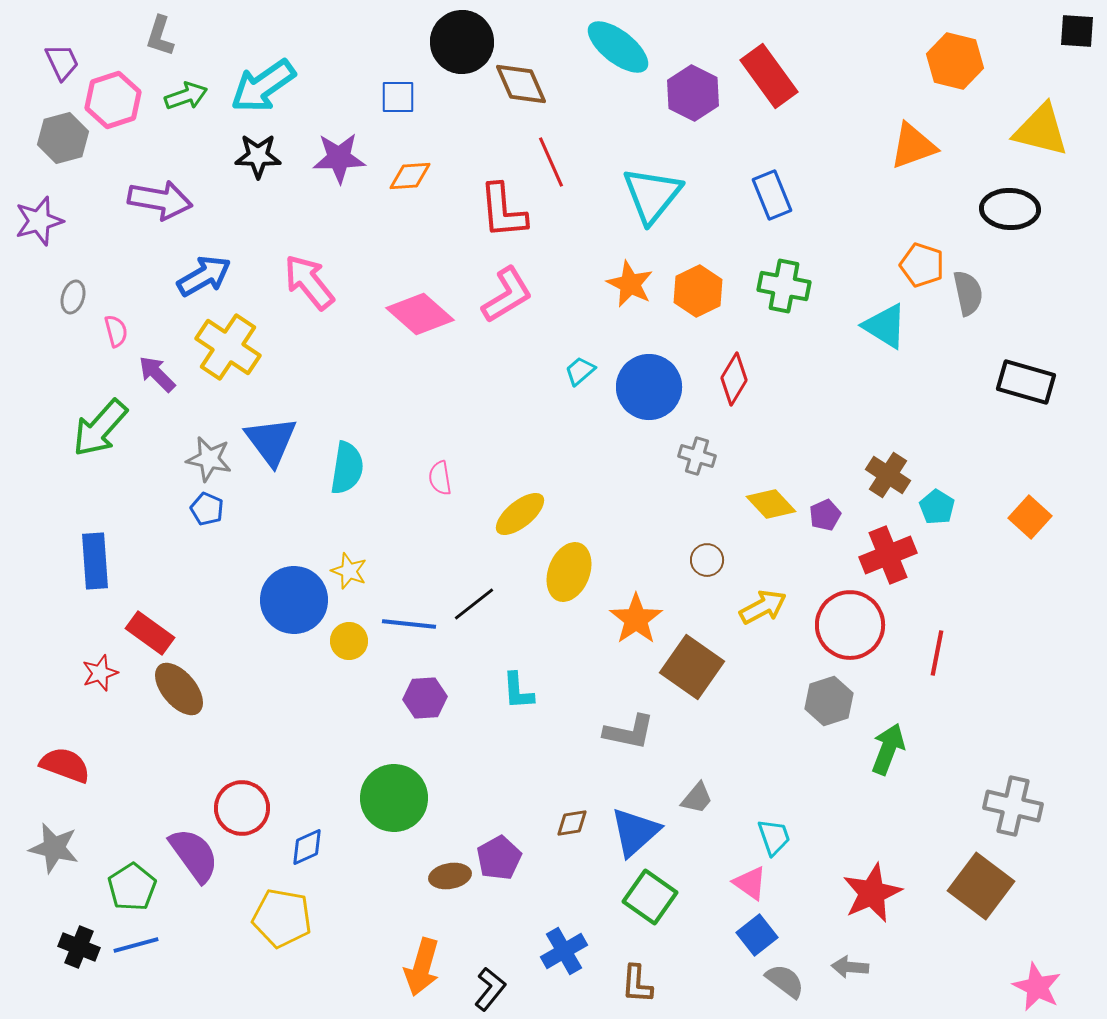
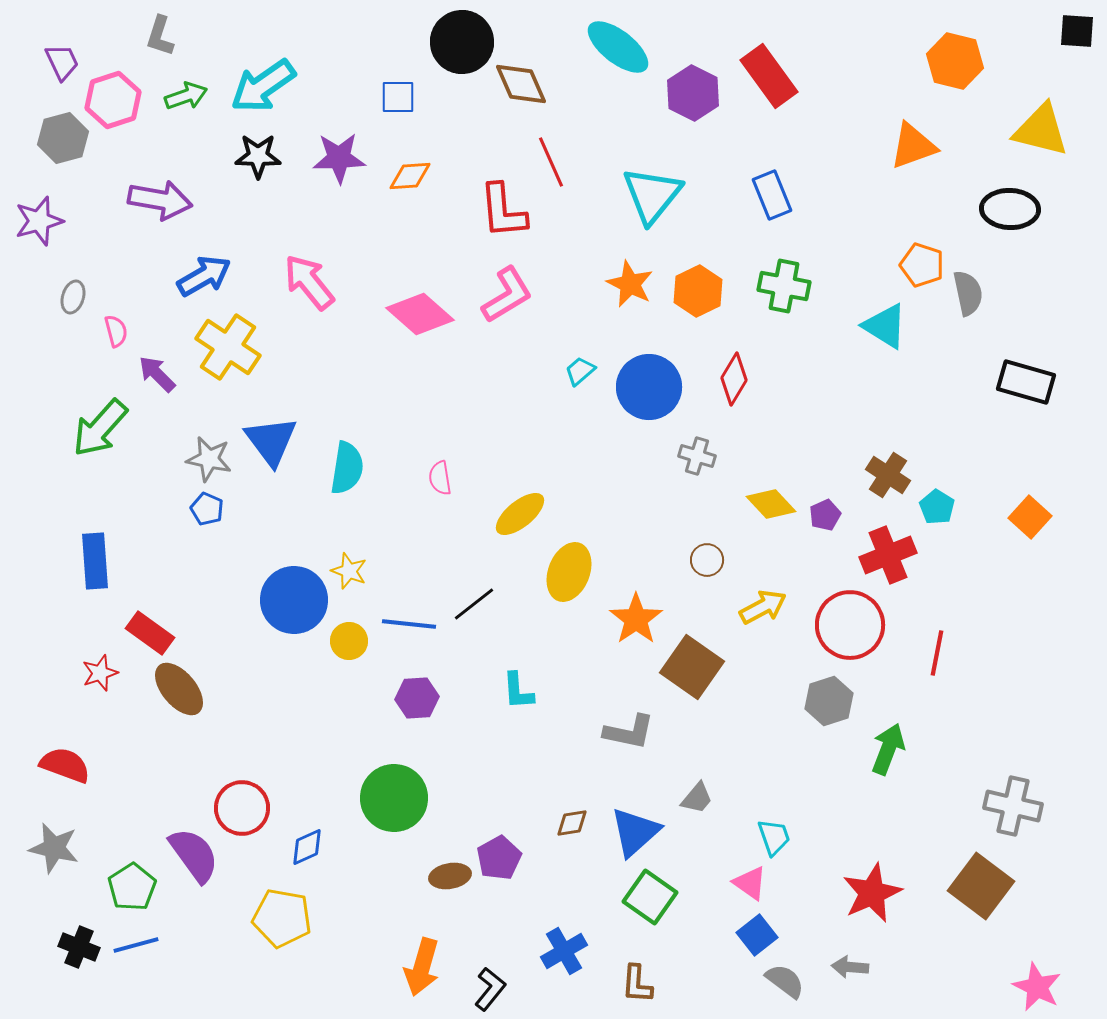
purple hexagon at (425, 698): moved 8 px left
